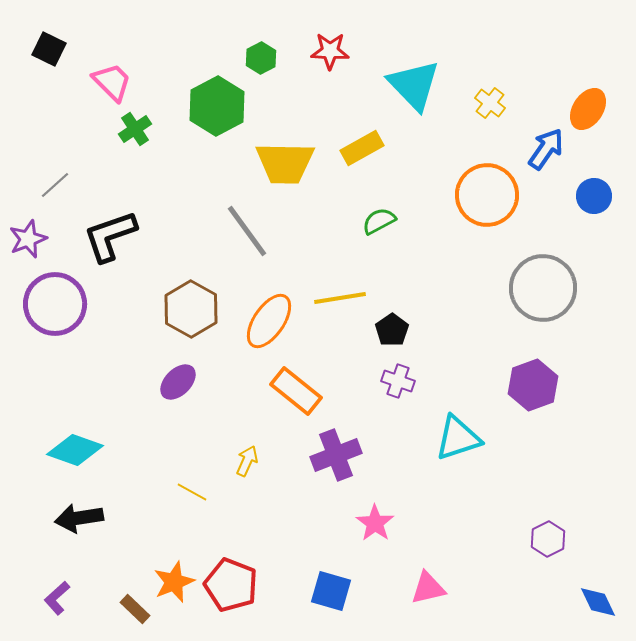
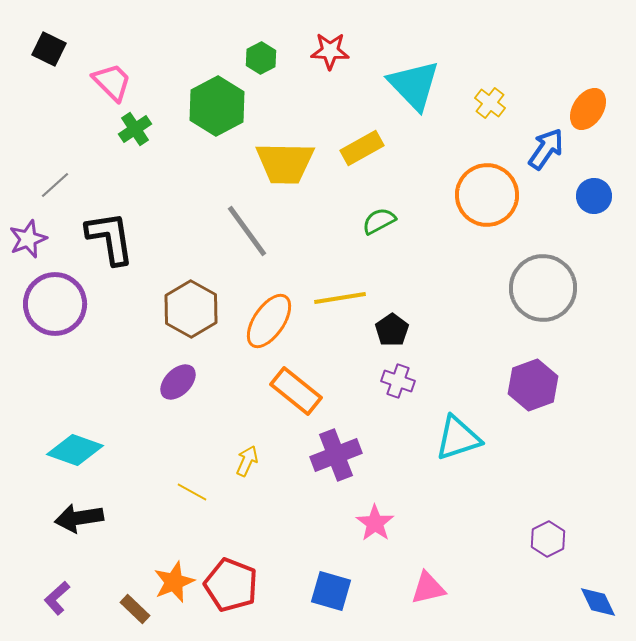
black L-shape at (110, 236): moved 2 px down; rotated 100 degrees clockwise
